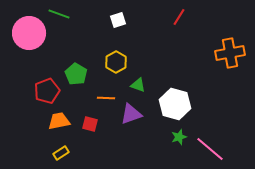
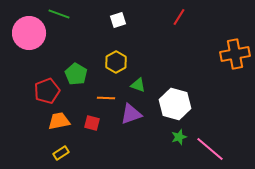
orange cross: moved 5 px right, 1 px down
red square: moved 2 px right, 1 px up
